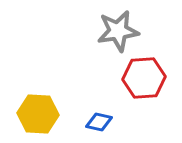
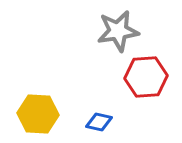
red hexagon: moved 2 px right, 1 px up
